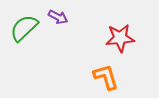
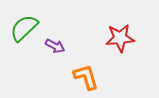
purple arrow: moved 3 px left, 29 px down
orange L-shape: moved 20 px left
